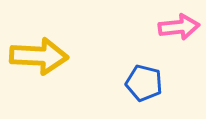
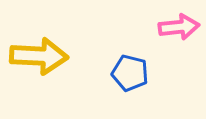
blue pentagon: moved 14 px left, 10 px up
